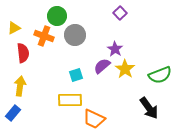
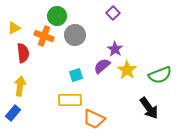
purple square: moved 7 px left
yellow star: moved 2 px right, 1 px down
